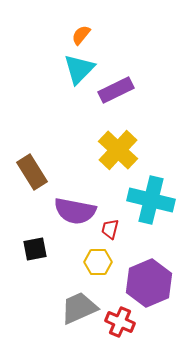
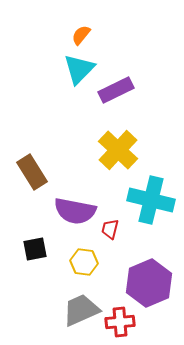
yellow hexagon: moved 14 px left; rotated 8 degrees clockwise
gray trapezoid: moved 2 px right, 2 px down
red cross: rotated 28 degrees counterclockwise
